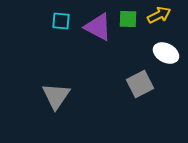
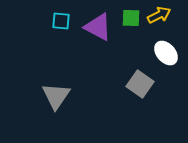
green square: moved 3 px right, 1 px up
white ellipse: rotated 20 degrees clockwise
gray square: rotated 28 degrees counterclockwise
